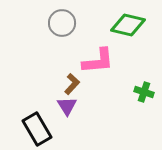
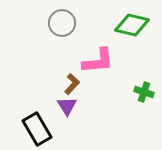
green diamond: moved 4 px right
